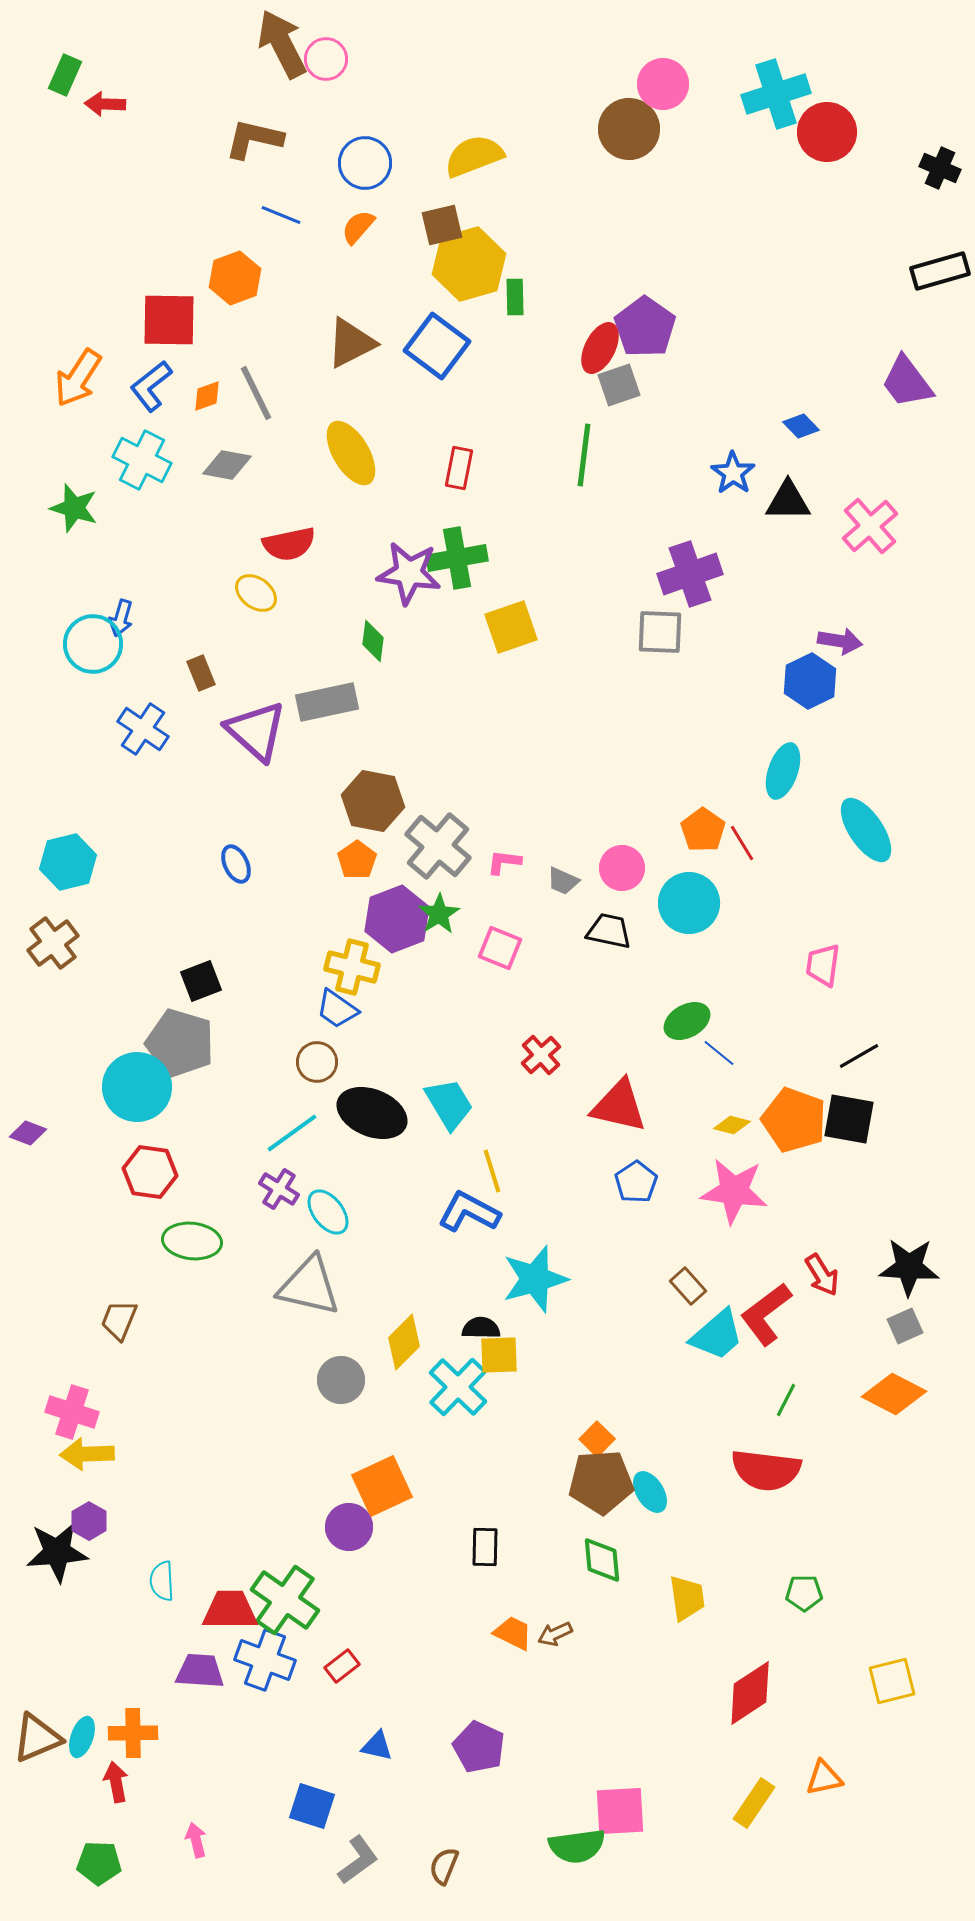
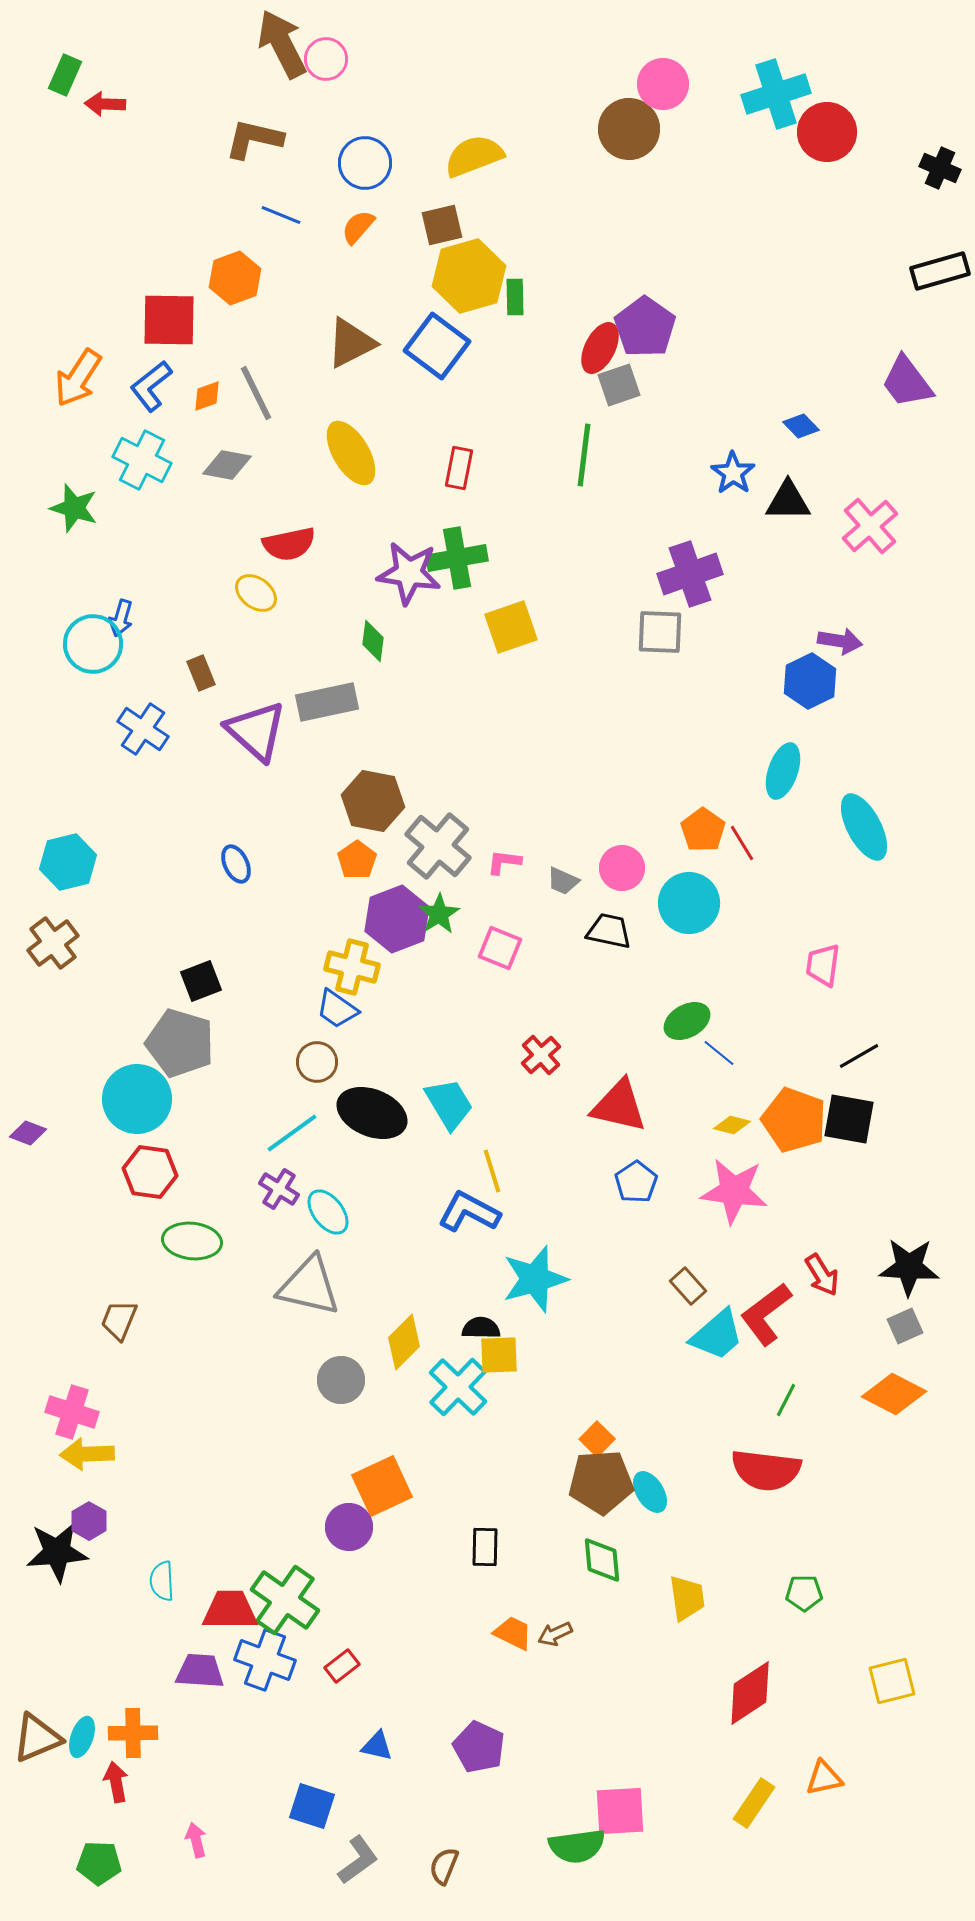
yellow hexagon at (469, 264): moved 12 px down
cyan ellipse at (866, 830): moved 2 px left, 3 px up; rotated 6 degrees clockwise
cyan circle at (137, 1087): moved 12 px down
